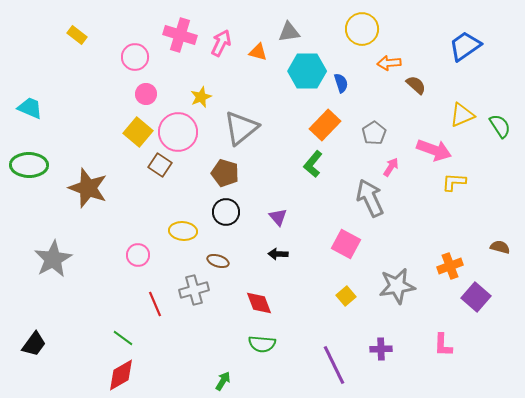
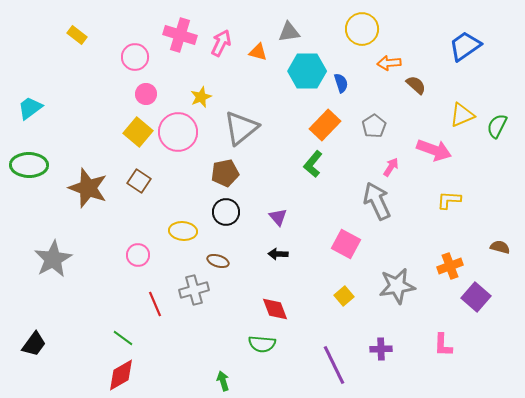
cyan trapezoid at (30, 108): rotated 60 degrees counterclockwise
green semicircle at (500, 126): moved 3 px left; rotated 120 degrees counterclockwise
gray pentagon at (374, 133): moved 7 px up
brown square at (160, 165): moved 21 px left, 16 px down
brown pentagon at (225, 173): rotated 28 degrees counterclockwise
yellow L-shape at (454, 182): moved 5 px left, 18 px down
gray arrow at (370, 198): moved 7 px right, 3 px down
yellow square at (346, 296): moved 2 px left
red diamond at (259, 303): moved 16 px right, 6 px down
green arrow at (223, 381): rotated 48 degrees counterclockwise
